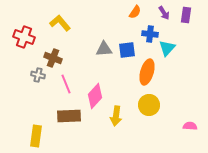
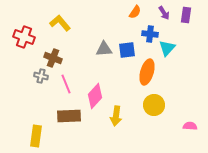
gray cross: moved 3 px right, 1 px down
yellow circle: moved 5 px right
